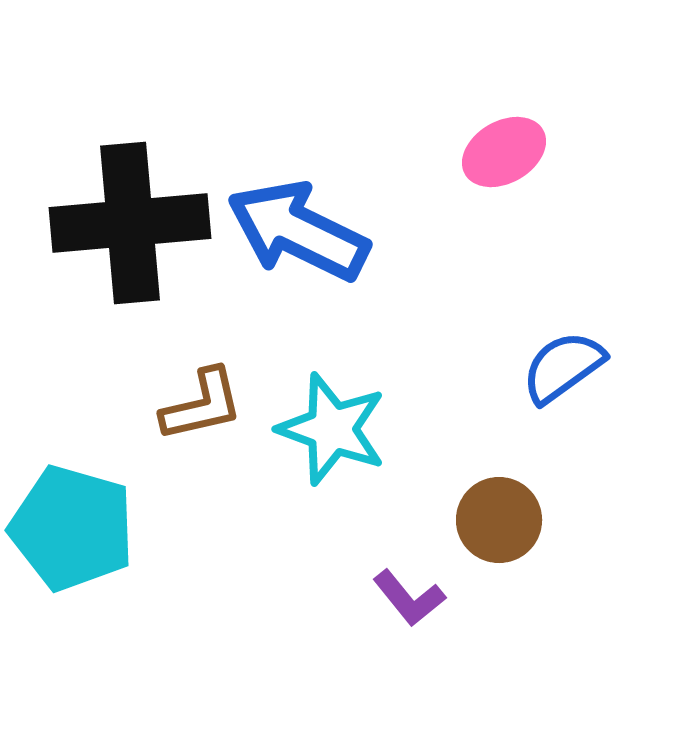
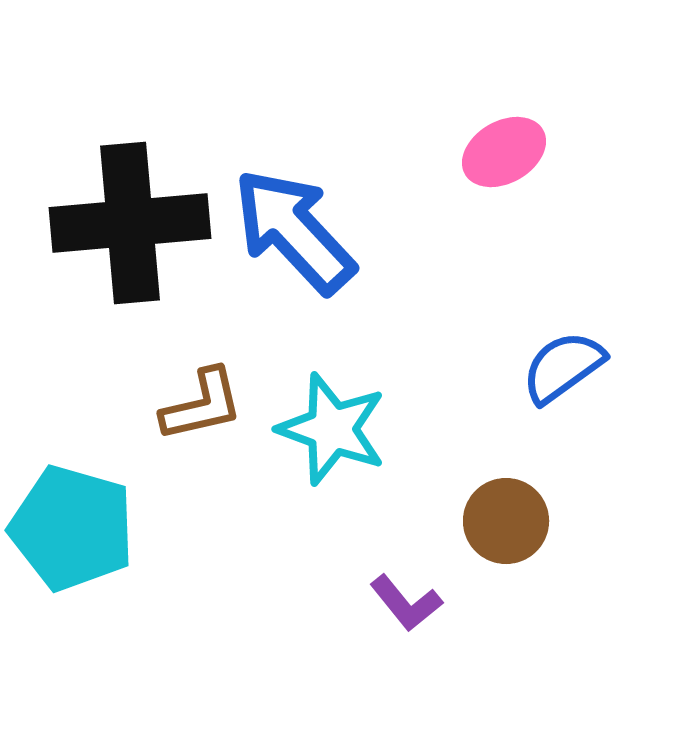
blue arrow: moved 4 px left; rotated 21 degrees clockwise
brown circle: moved 7 px right, 1 px down
purple L-shape: moved 3 px left, 5 px down
